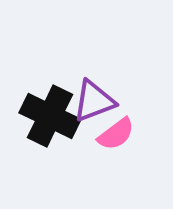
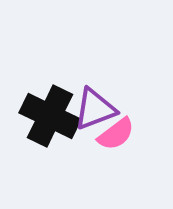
purple triangle: moved 1 px right, 8 px down
